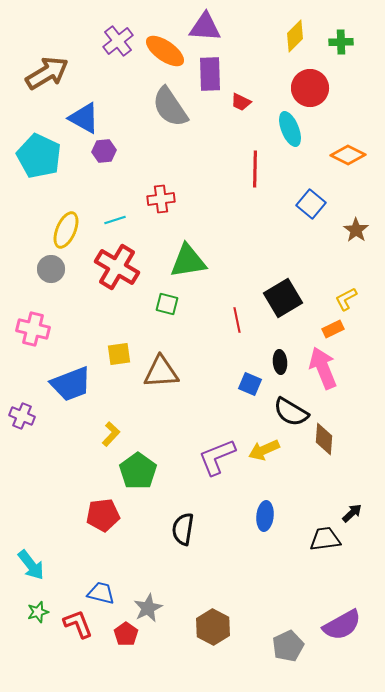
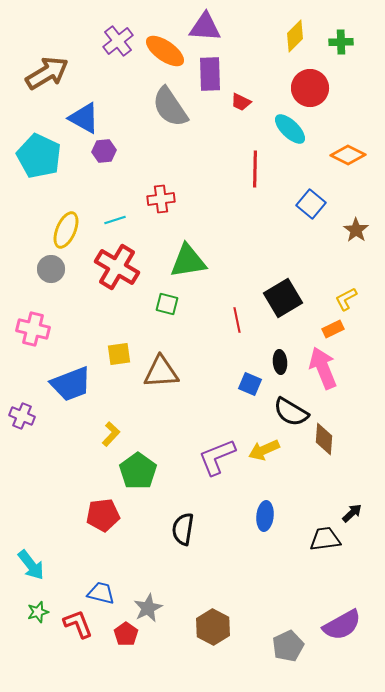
cyan ellipse at (290, 129): rotated 24 degrees counterclockwise
